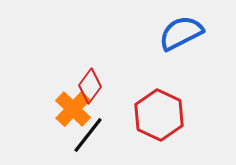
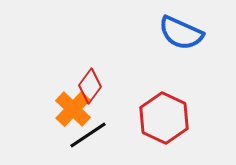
blue semicircle: rotated 129 degrees counterclockwise
red hexagon: moved 5 px right, 3 px down
black line: rotated 18 degrees clockwise
